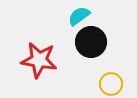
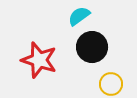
black circle: moved 1 px right, 5 px down
red star: rotated 9 degrees clockwise
